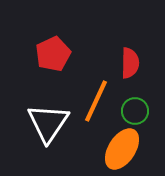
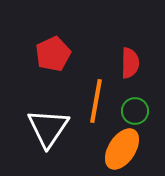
orange line: rotated 15 degrees counterclockwise
white triangle: moved 5 px down
